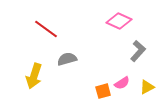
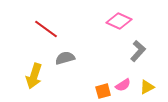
gray semicircle: moved 2 px left, 1 px up
pink semicircle: moved 1 px right, 2 px down
